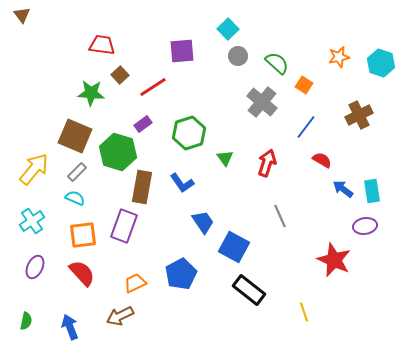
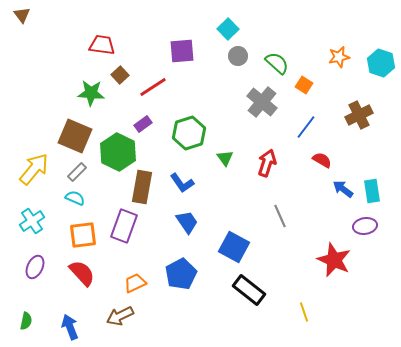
green hexagon at (118, 152): rotated 9 degrees clockwise
blue trapezoid at (203, 222): moved 16 px left
